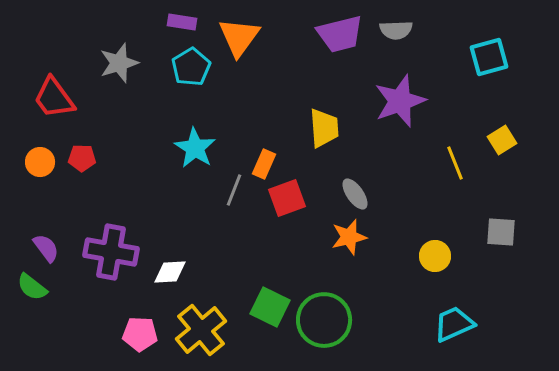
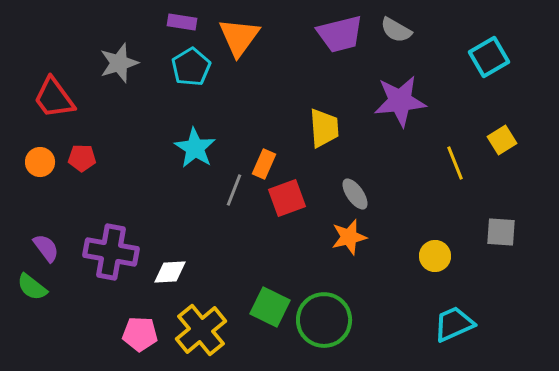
gray semicircle: rotated 32 degrees clockwise
cyan square: rotated 15 degrees counterclockwise
purple star: rotated 14 degrees clockwise
